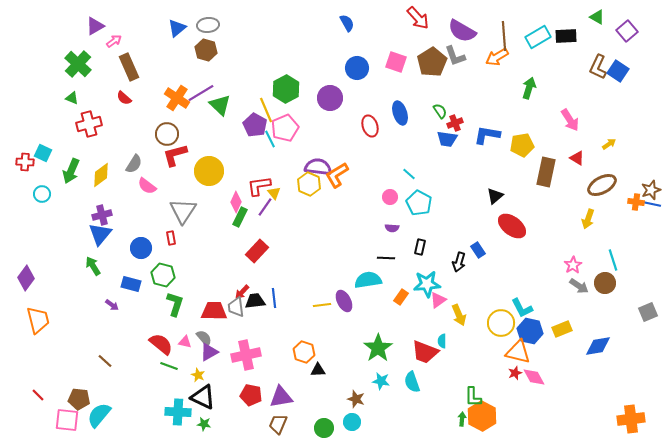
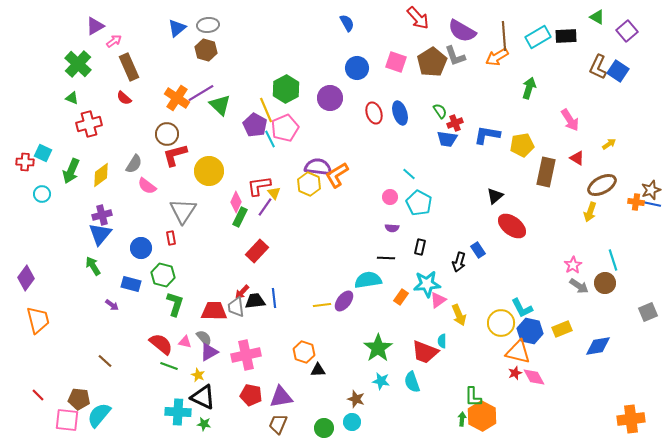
red ellipse at (370, 126): moved 4 px right, 13 px up
yellow arrow at (588, 219): moved 2 px right, 7 px up
purple ellipse at (344, 301): rotated 65 degrees clockwise
